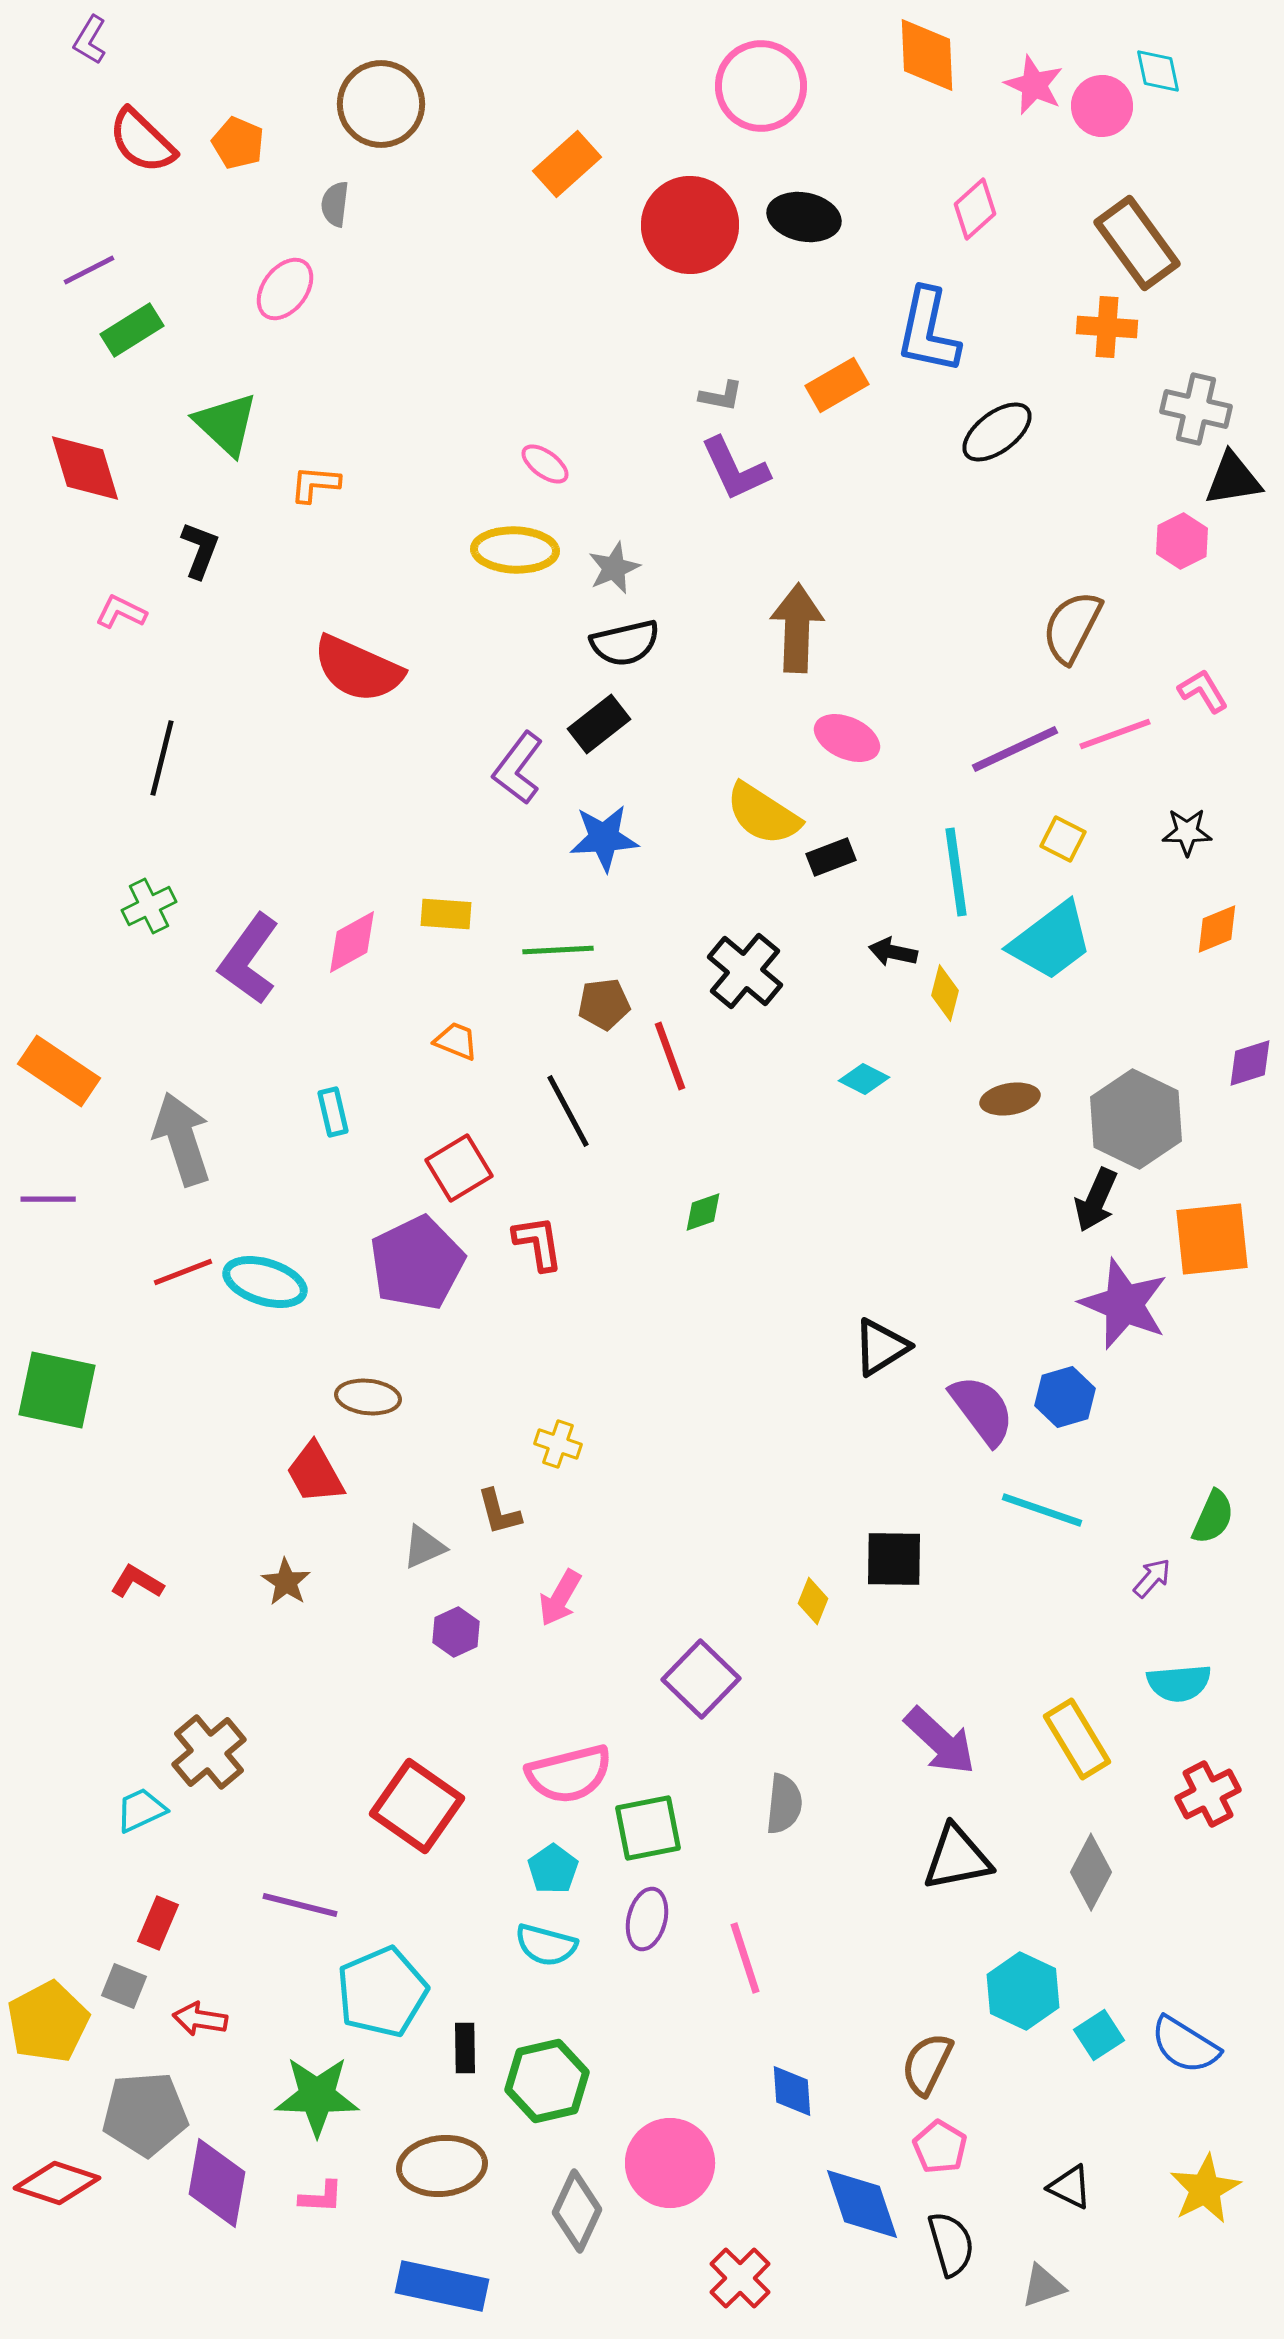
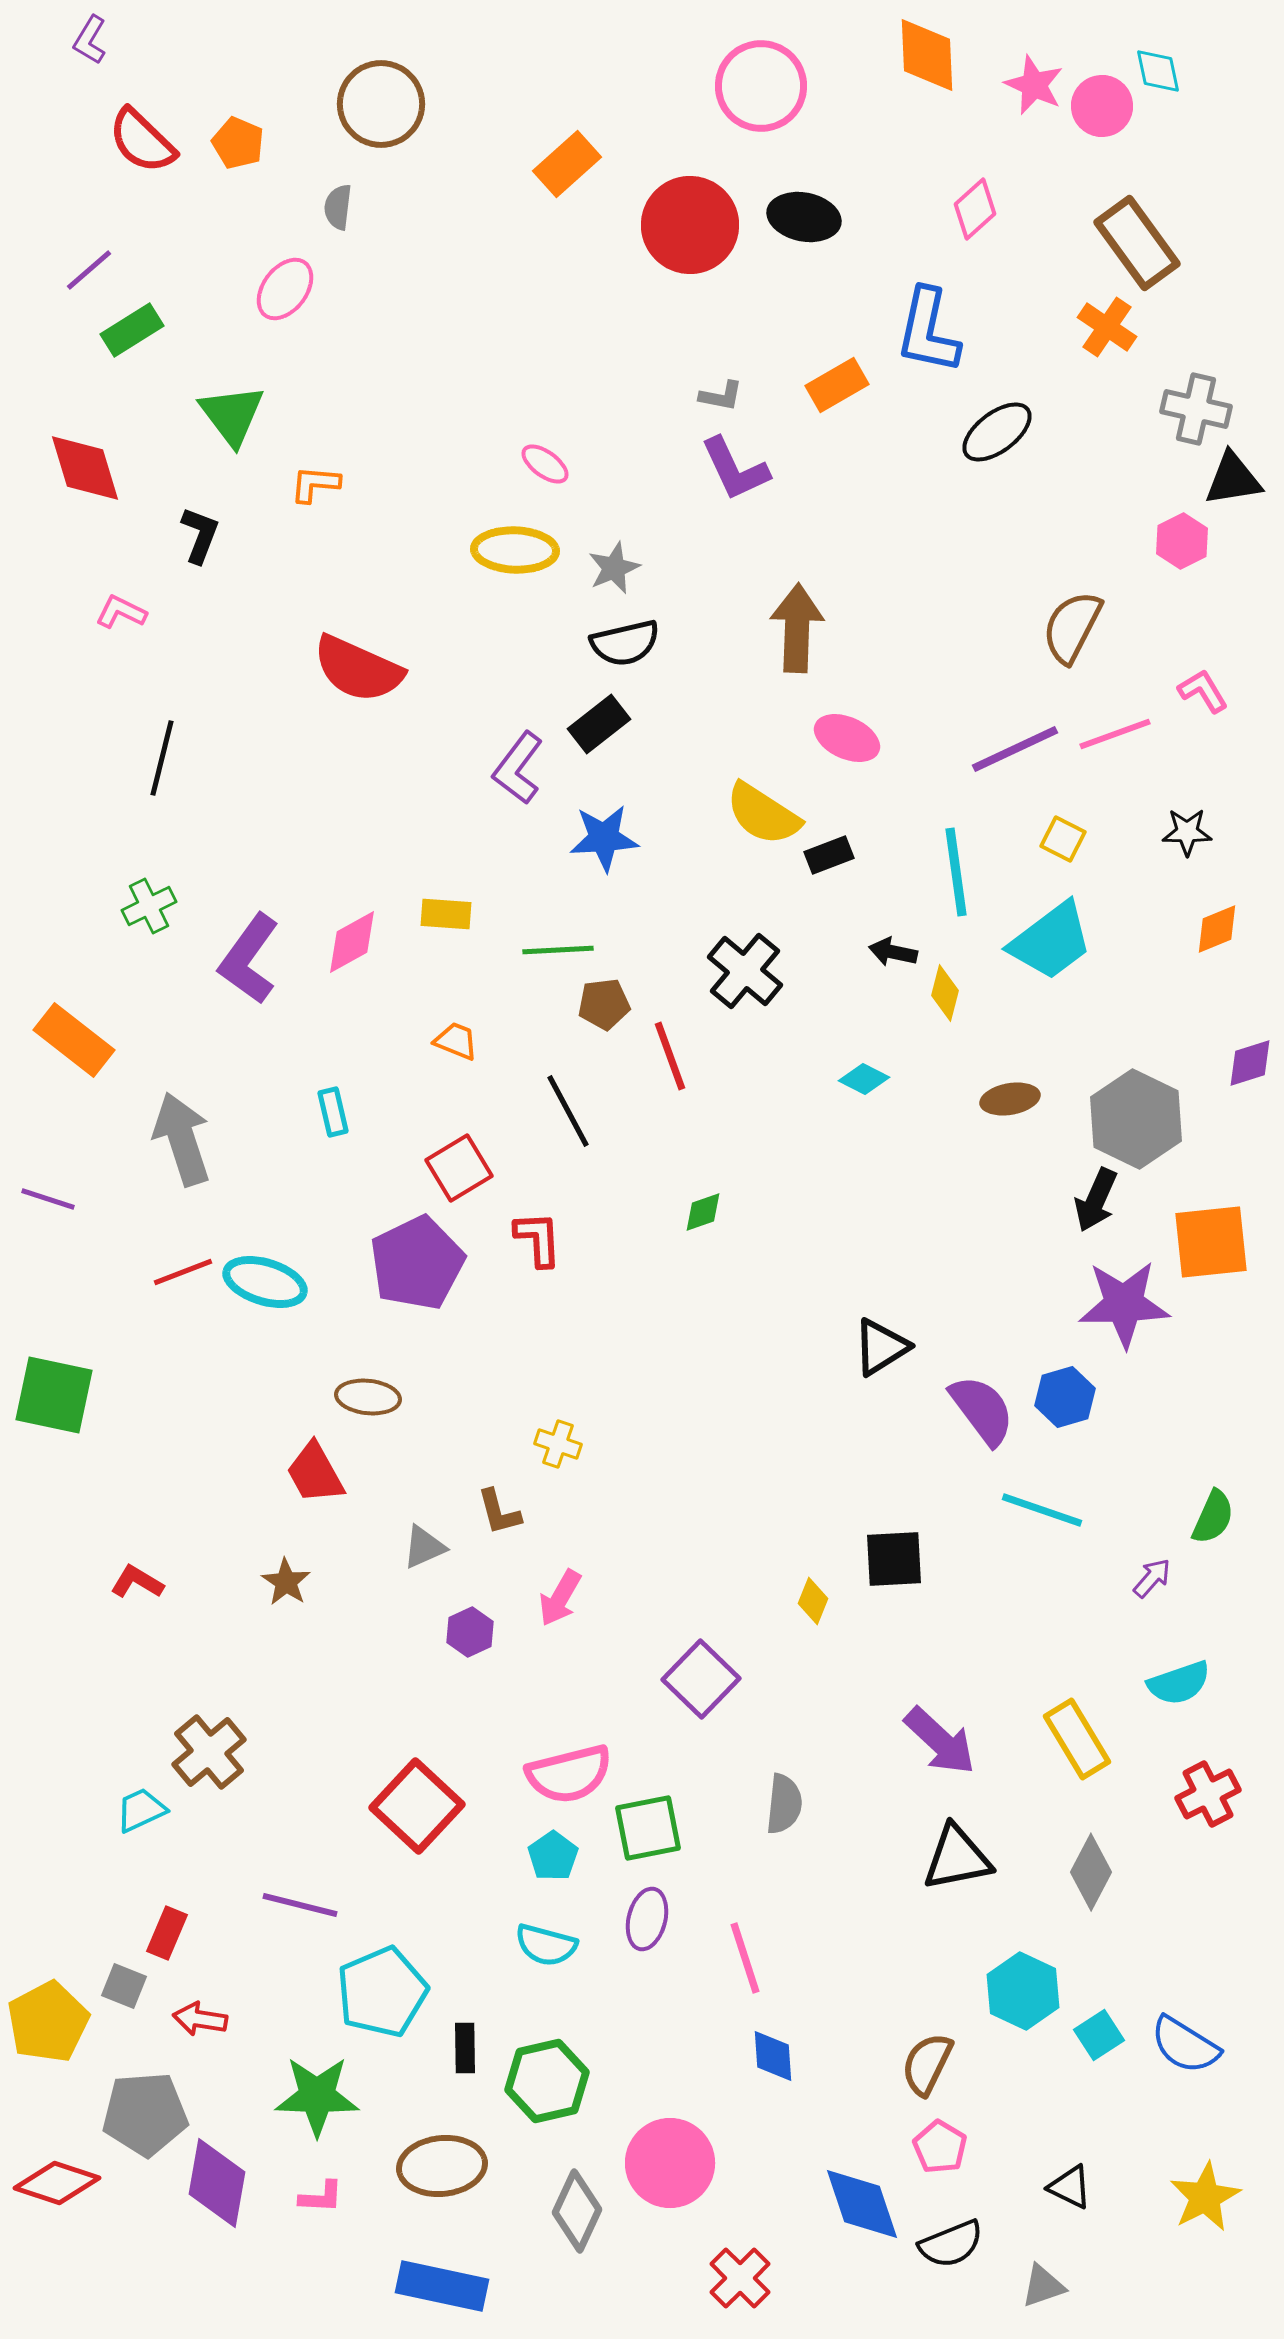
gray semicircle at (335, 204): moved 3 px right, 3 px down
purple line at (89, 270): rotated 14 degrees counterclockwise
orange cross at (1107, 327): rotated 30 degrees clockwise
green triangle at (226, 424): moved 6 px right, 9 px up; rotated 10 degrees clockwise
black L-shape at (200, 550): moved 15 px up
black rectangle at (831, 857): moved 2 px left, 2 px up
orange rectangle at (59, 1071): moved 15 px right, 31 px up; rotated 4 degrees clockwise
purple line at (48, 1199): rotated 18 degrees clockwise
orange square at (1212, 1239): moved 1 px left, 3 px down
red L-shape at (538, 1243): moved 4 px up; rotated 6 degrees clockwise
purple star at (1124, 1304): rotated 24 degrees counterclockwise
green square at (57, 1390): moved 3 px left, 5 px down
black square at (894, 1559): rotated 4 degrees counterclockwise
purple hexagon at (456, 1632): moved 14 px right
cyan semicircle at (1179, 1683): rotated 14 degrees counterclockwise
red square at (417, 1806): rotated 8 degrees clockwise
cyan pentagon at (553, 1869): moved 13 px up
red rectangle at (158, 1923): moved 9 px right, 10 px down
blue diamond at (792, 2091): moved 19 px left, 35 px up
yellow star at (1205, 2189): moved 8 px down
black semicircle at (951, 2244): rotated 84 degrees clockwise
